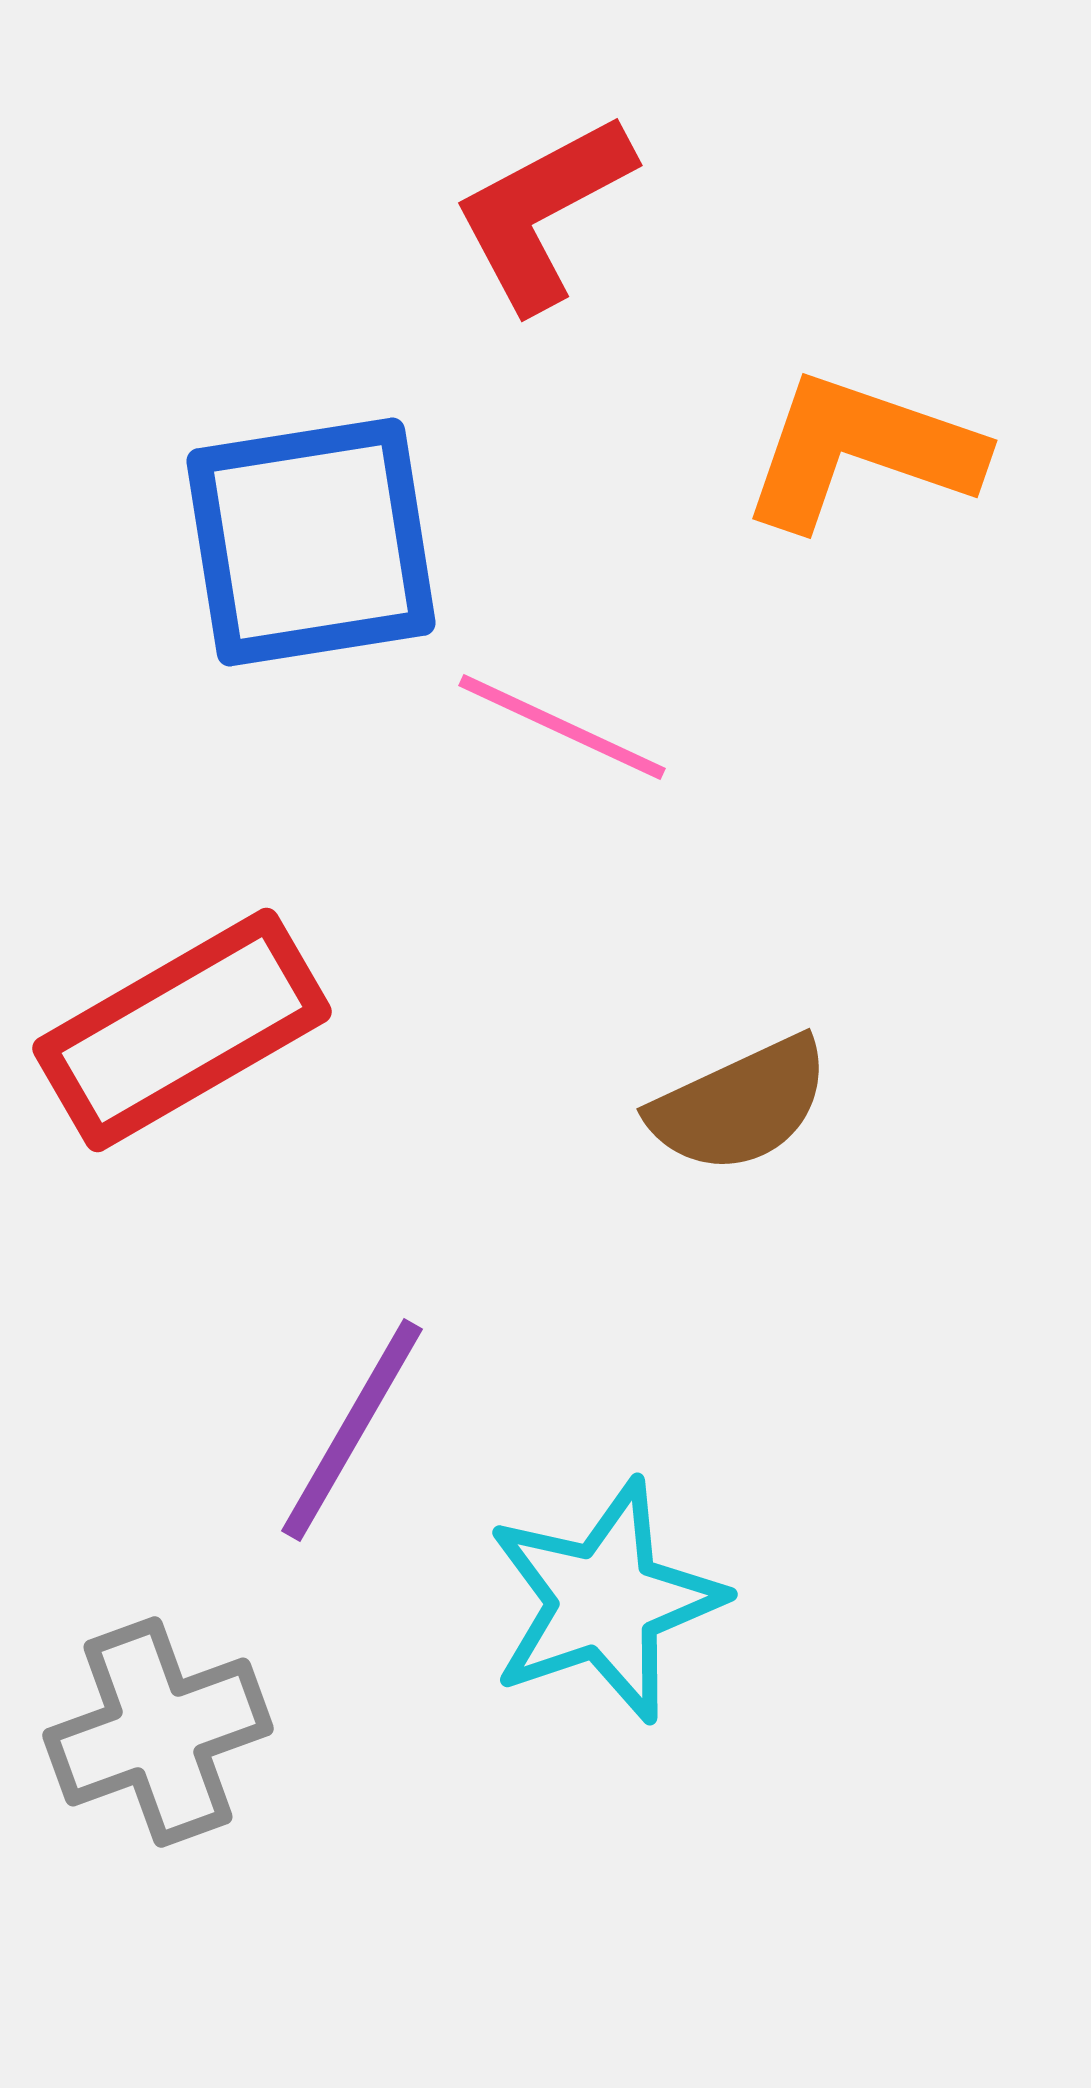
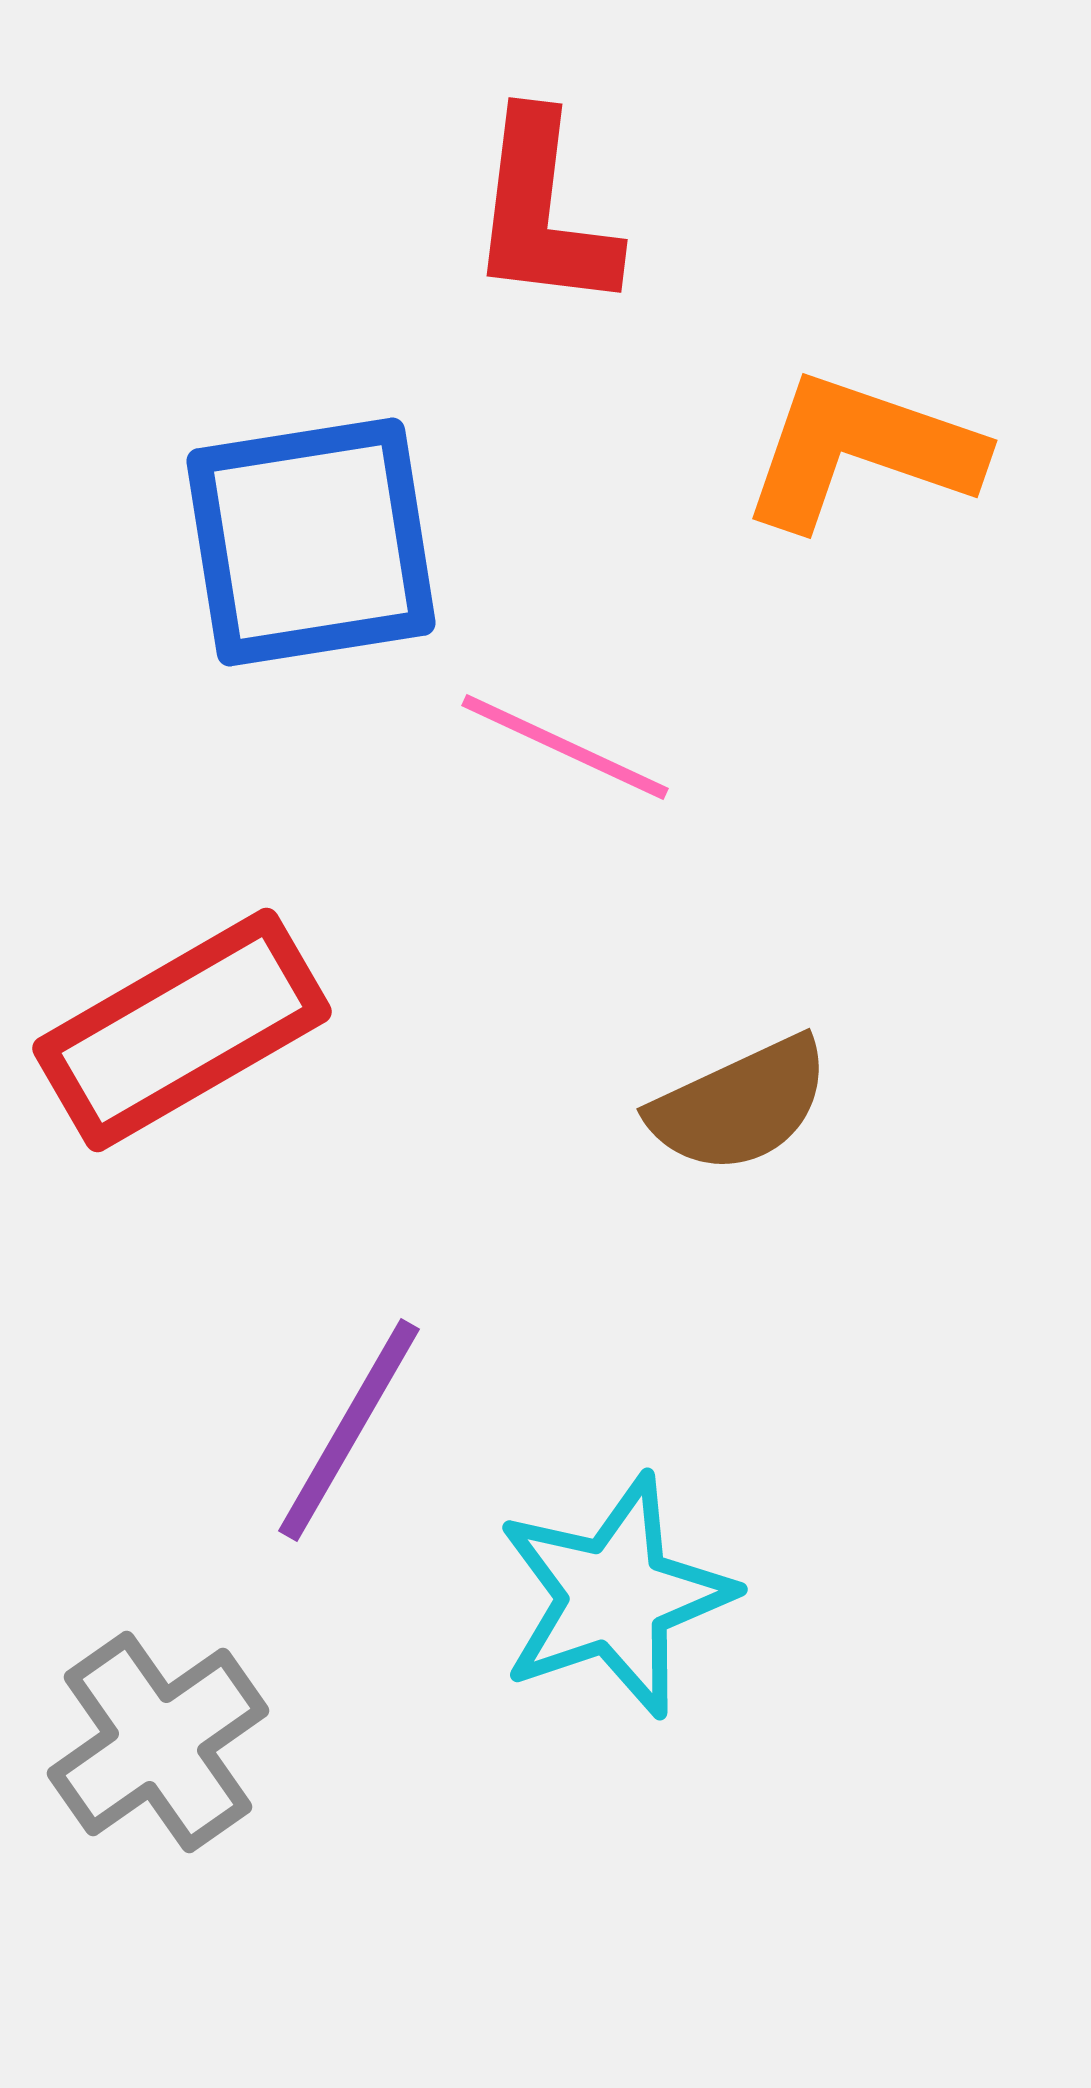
red L-shape: rotated 55 degrees counterclockwise
pink line: moved 3 px right, 20 px down
purple line: moved 3 px left
cyan star: moved 10 px right, 5 px up
gray cross: moved 10 px down; rotated 15 degrees counterclockwise
